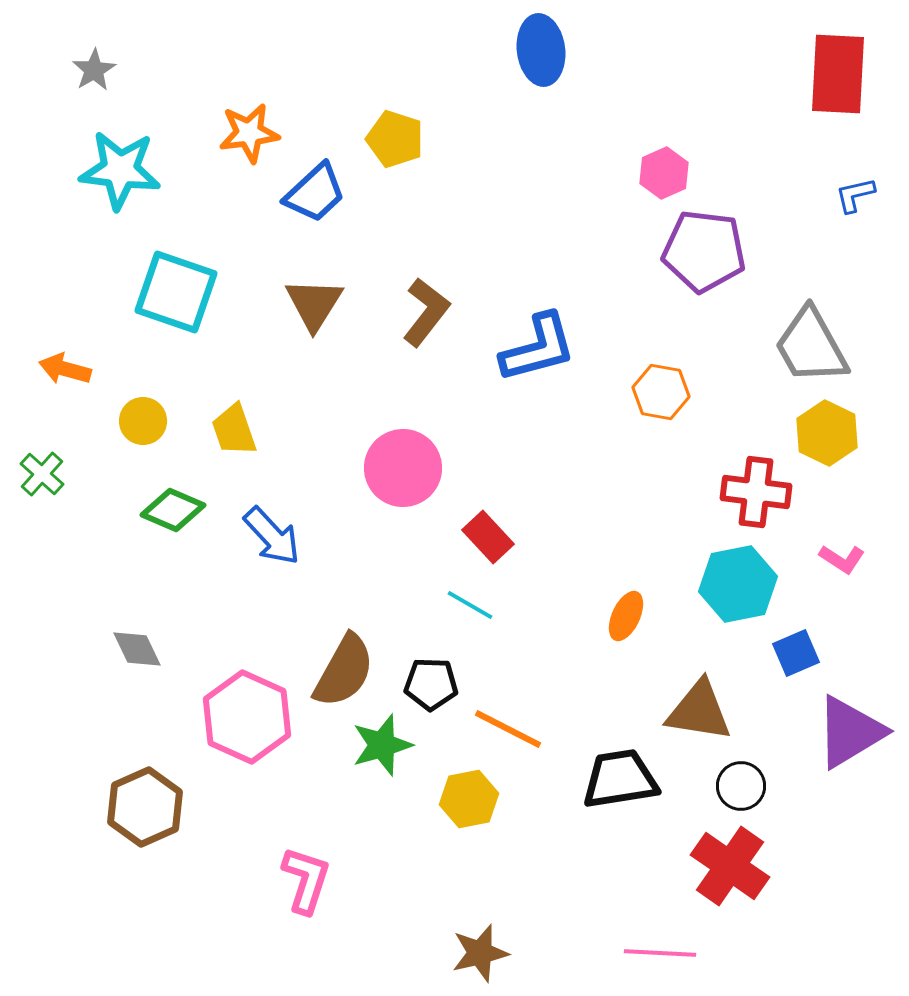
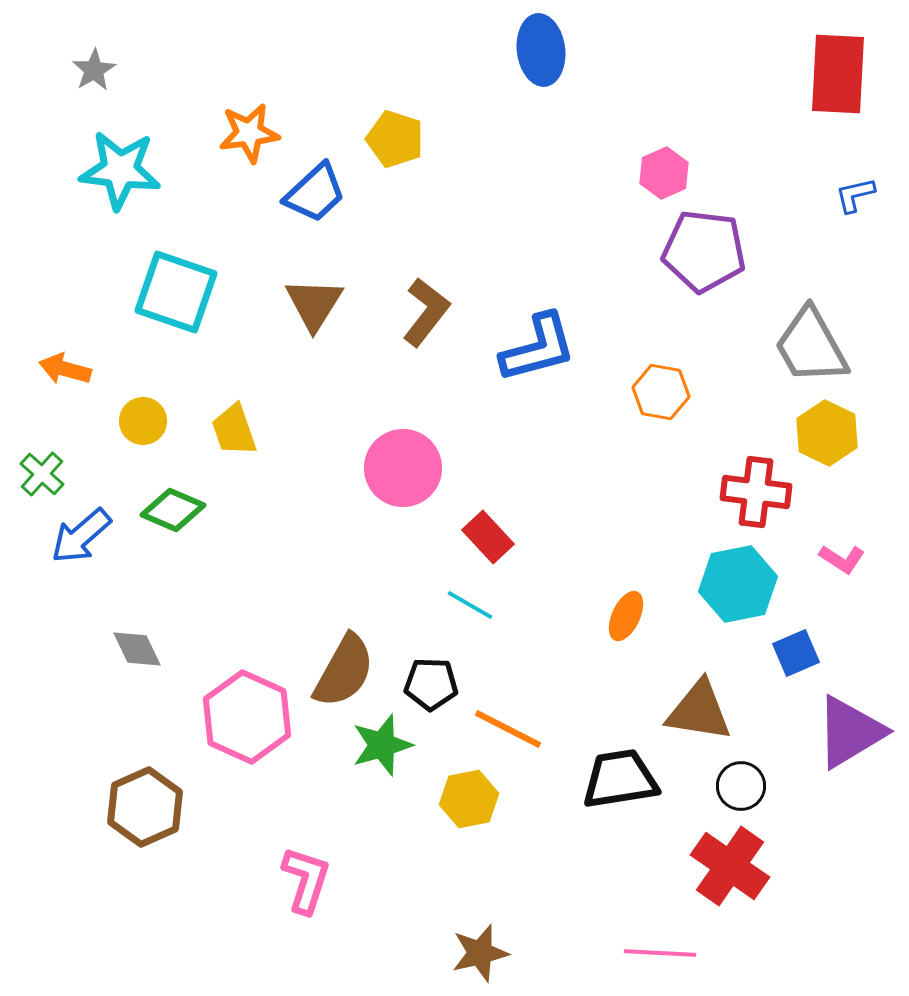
blue arrow at (272, 536): moved 191 px left; rotated 92 degrees clockwise
